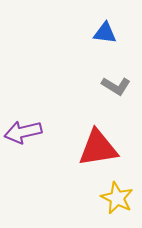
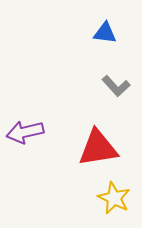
gray L-shape: rotated 16 degrees clockwise
purple arrow: moved 2 px right
yellow star: moved 3 px left
